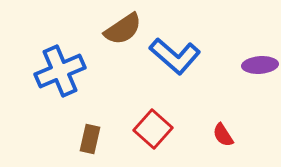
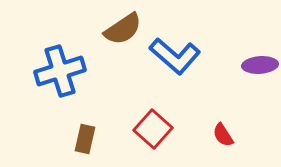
blue cross: rotated 6 degrees clockwise
brown rectangle: moved 5 px left
